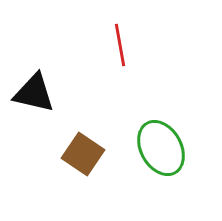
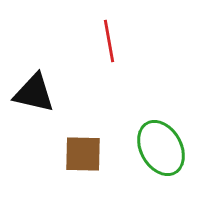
red line: moved 11 px left, 4 px up
brown square: rotated 33 degrees counterclockwise
